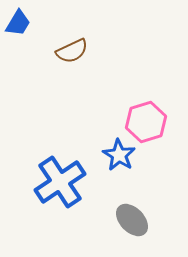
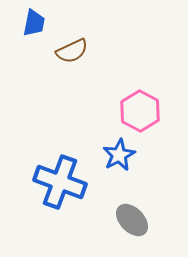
blue trapezoid: moved 16 px right; rotated 20 degrees counterclockwise
pink hexagon: moved 6 px left, 11 px up; rotated 15 degrees counterclockwise
blue star: rotated 12 degrees clockwise
blue cross: rotated 36 degrees counterclockwise
